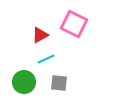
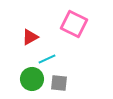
red triangle: moved 10 px left, 2 px down
cyan line: moved 1 px right
green circle: moved 8 px right, 3 px up
